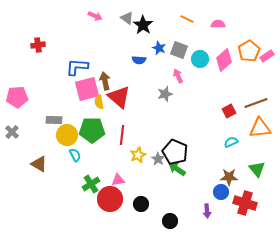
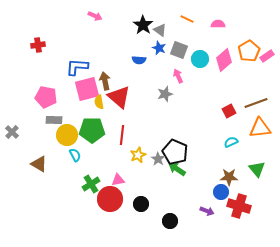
gray triangle at (127, 18): moved 33 px right, 12 px down
pink pentagon at (17, 97): moved 29 px right; rotated 15 degrees clockwise
red cross at (245, 203): moved 6 px left, 3 px down
purple arrow at (207, 211): rotated 64 degrees counterclockwise
